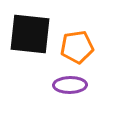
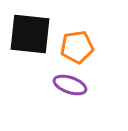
purple ellipse: rotated 20 degrees clockwise
